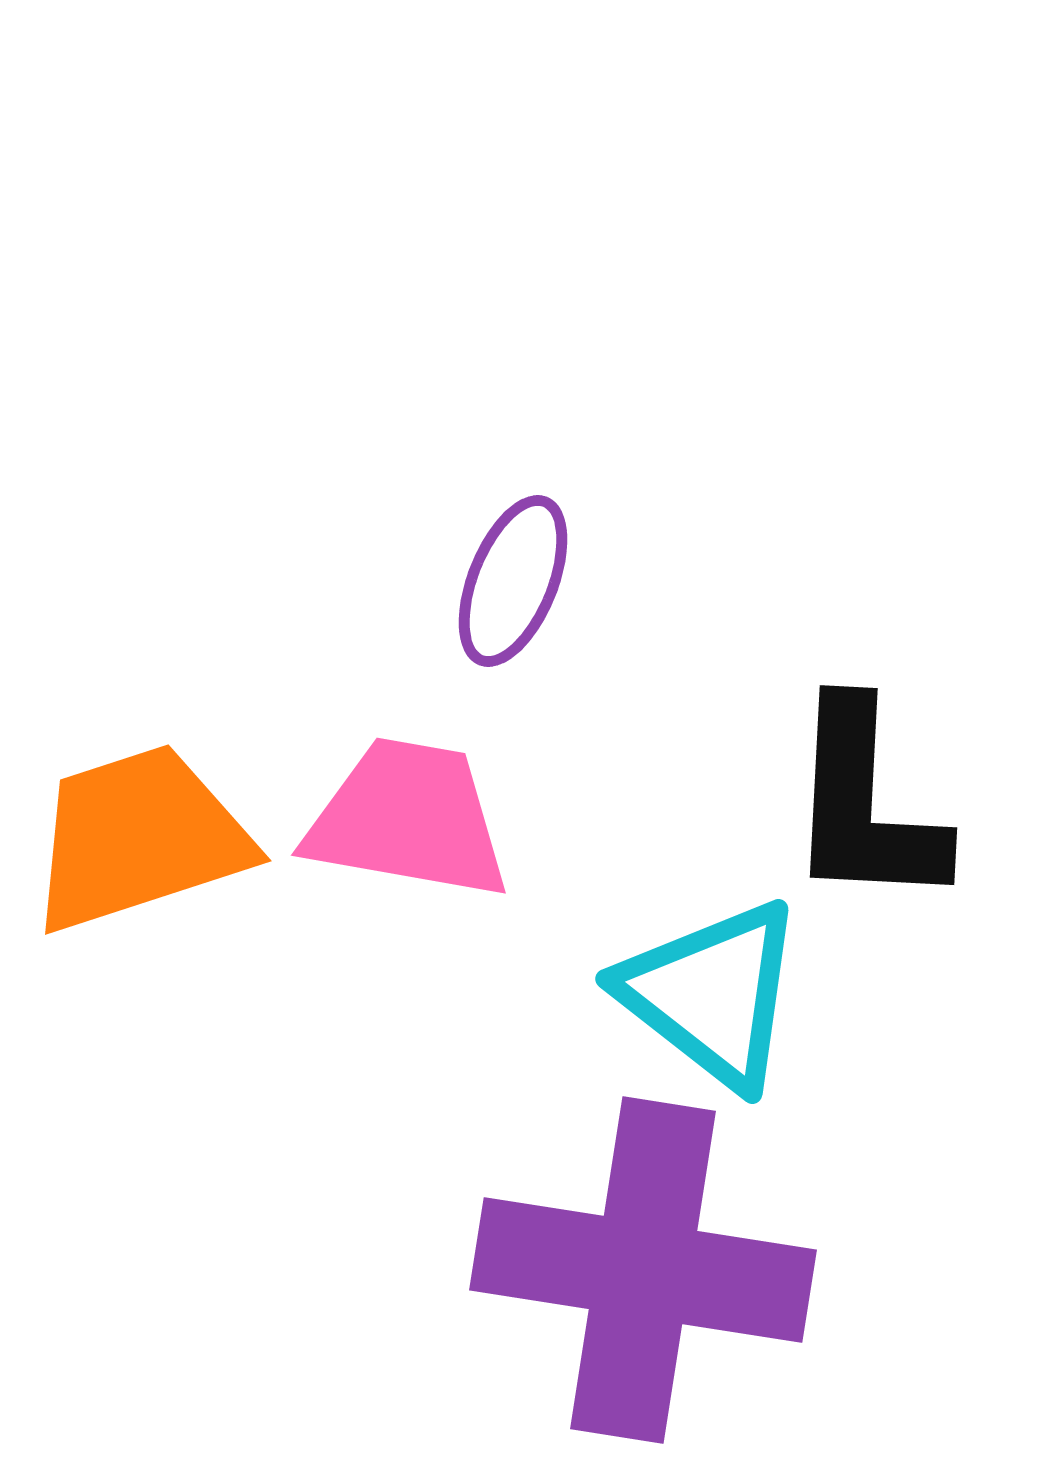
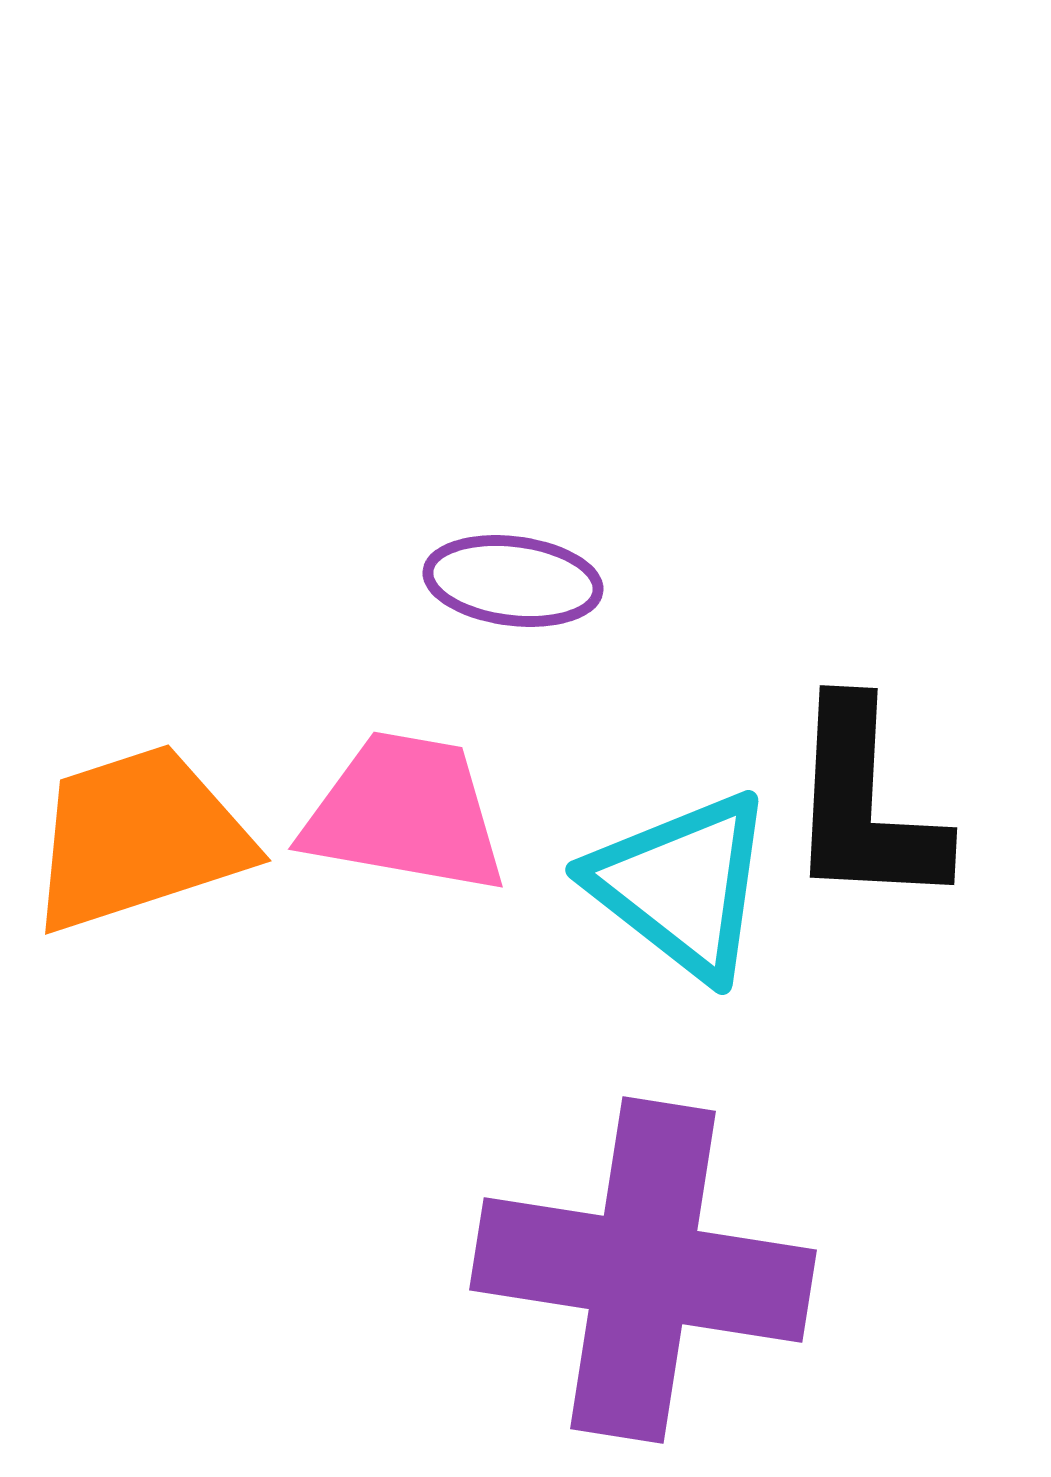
purple ellipse: rotated 75 degrees clockwise
pink trapezoid: moved 3 px left, 6 px up
cyan triangle: moved 30 px left, 109 px up
